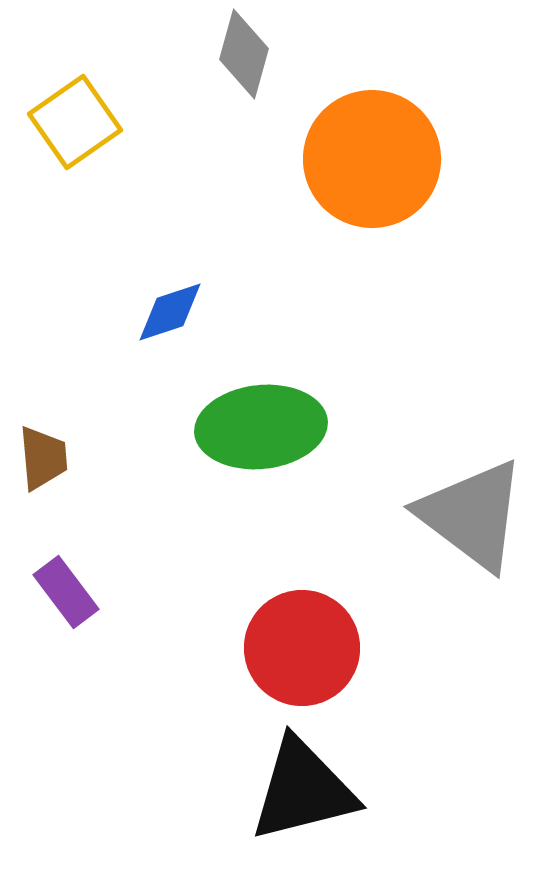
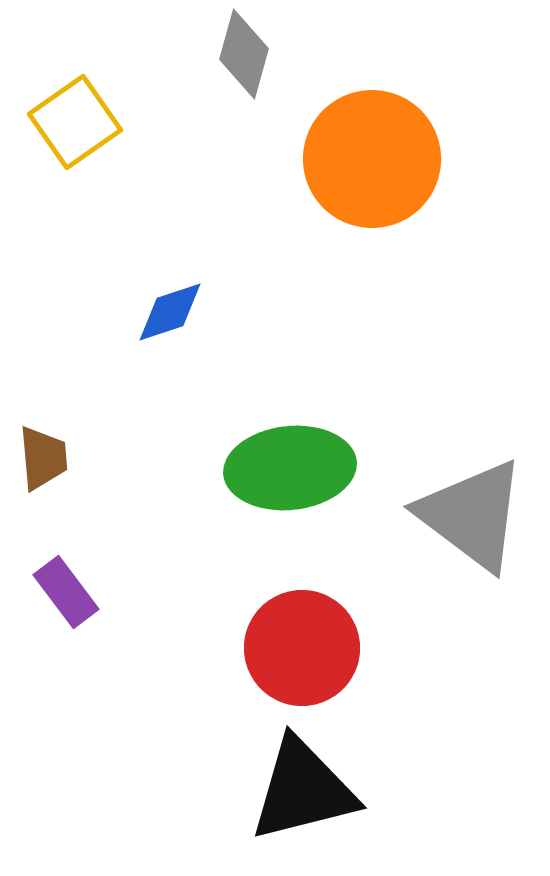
green ellipse: moved 29 px right, 41 px down
